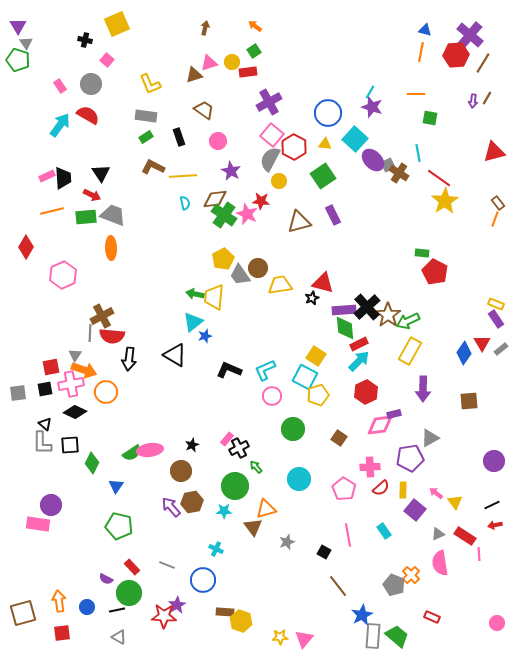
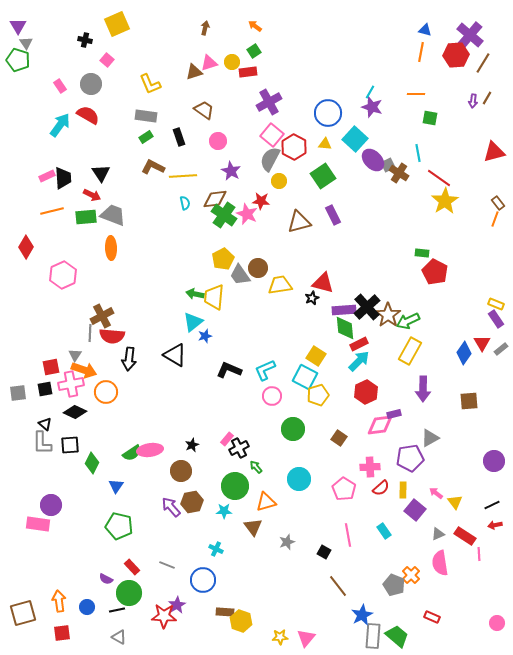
brown triangle at (194, 75): moved 3 px up
orange triangle at (266, 509): moved 7 px up
pink triangle at (304, 639): moved 2 px right, 1 px up
